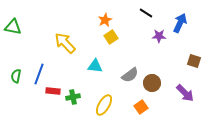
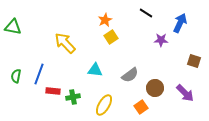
purple star: moved 2 px right, 4 px down
cyan triangle: moved 4 px down
brown circle: moved 3 px right, 5 px down
